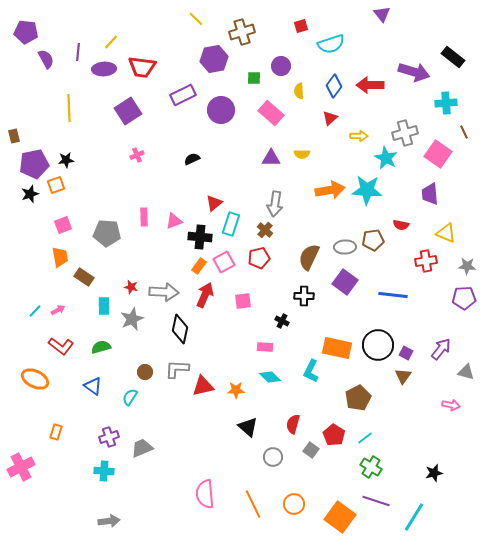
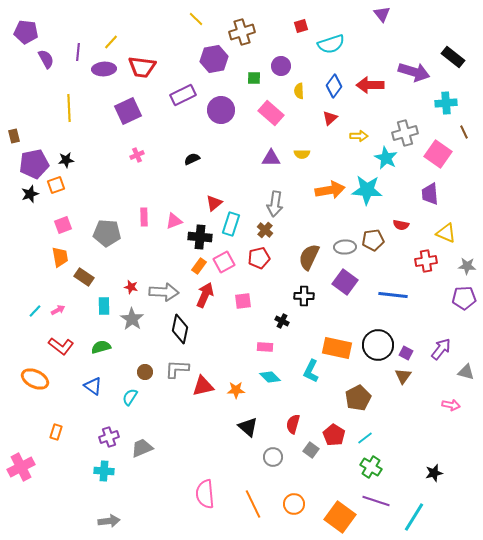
purple square at (128, 111): rotated 8 degrees clockwise
gray star at (132, 319): rotated 15 degrees counterclockwise
